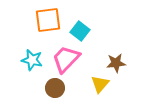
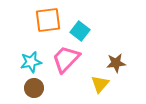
cyan star: moved 1 px left, 2 px down; rotated 25 degrees counterclockwise
brown circle: moved 21 px left
